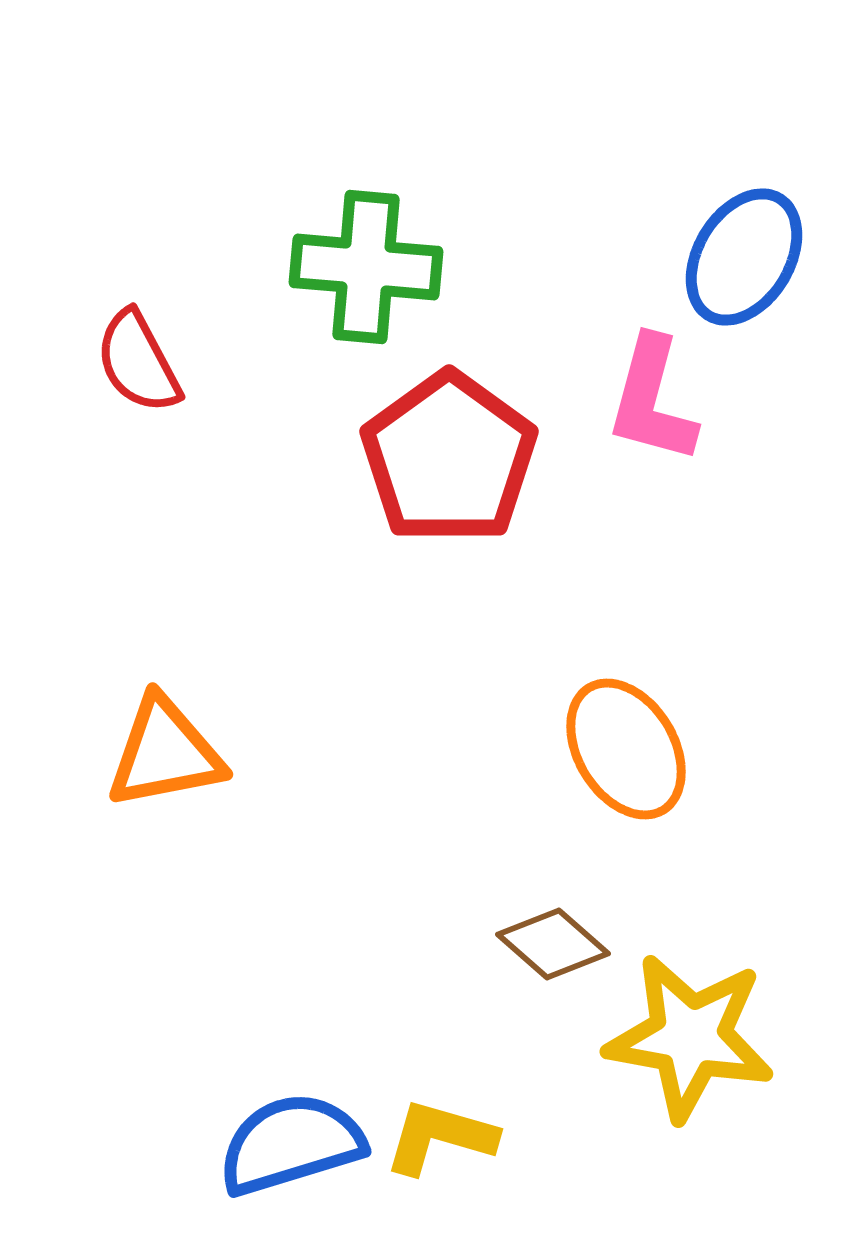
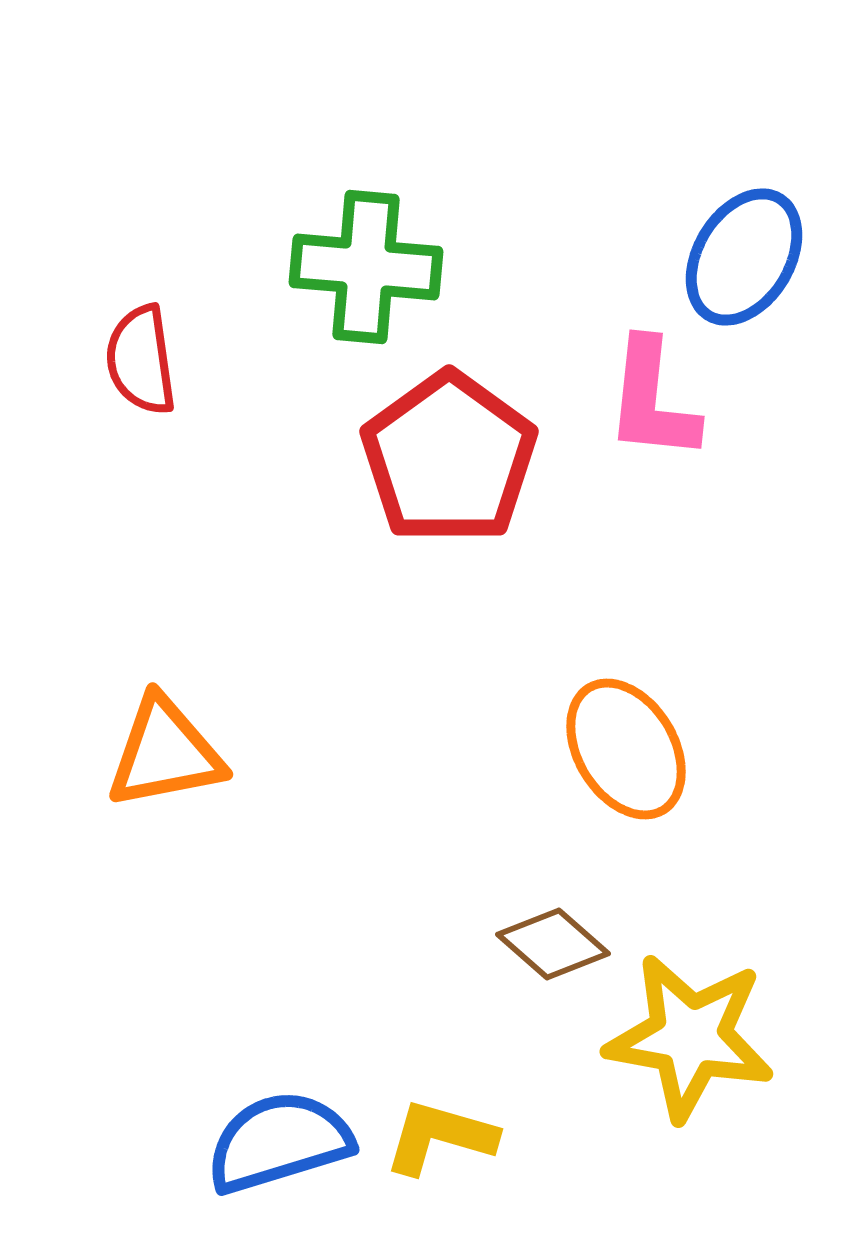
red semicircle: moved 3 px right, 2 px up; rotated 20 degrees clockwise
pink L-shape: rotated 9 degrees counterclockwise
blue semicircle: moved 12 px left, 2 px up
